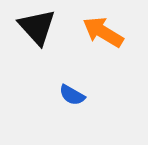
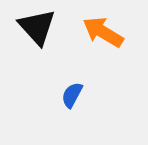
blue semicircle: rotated 88 degrees clockwise
